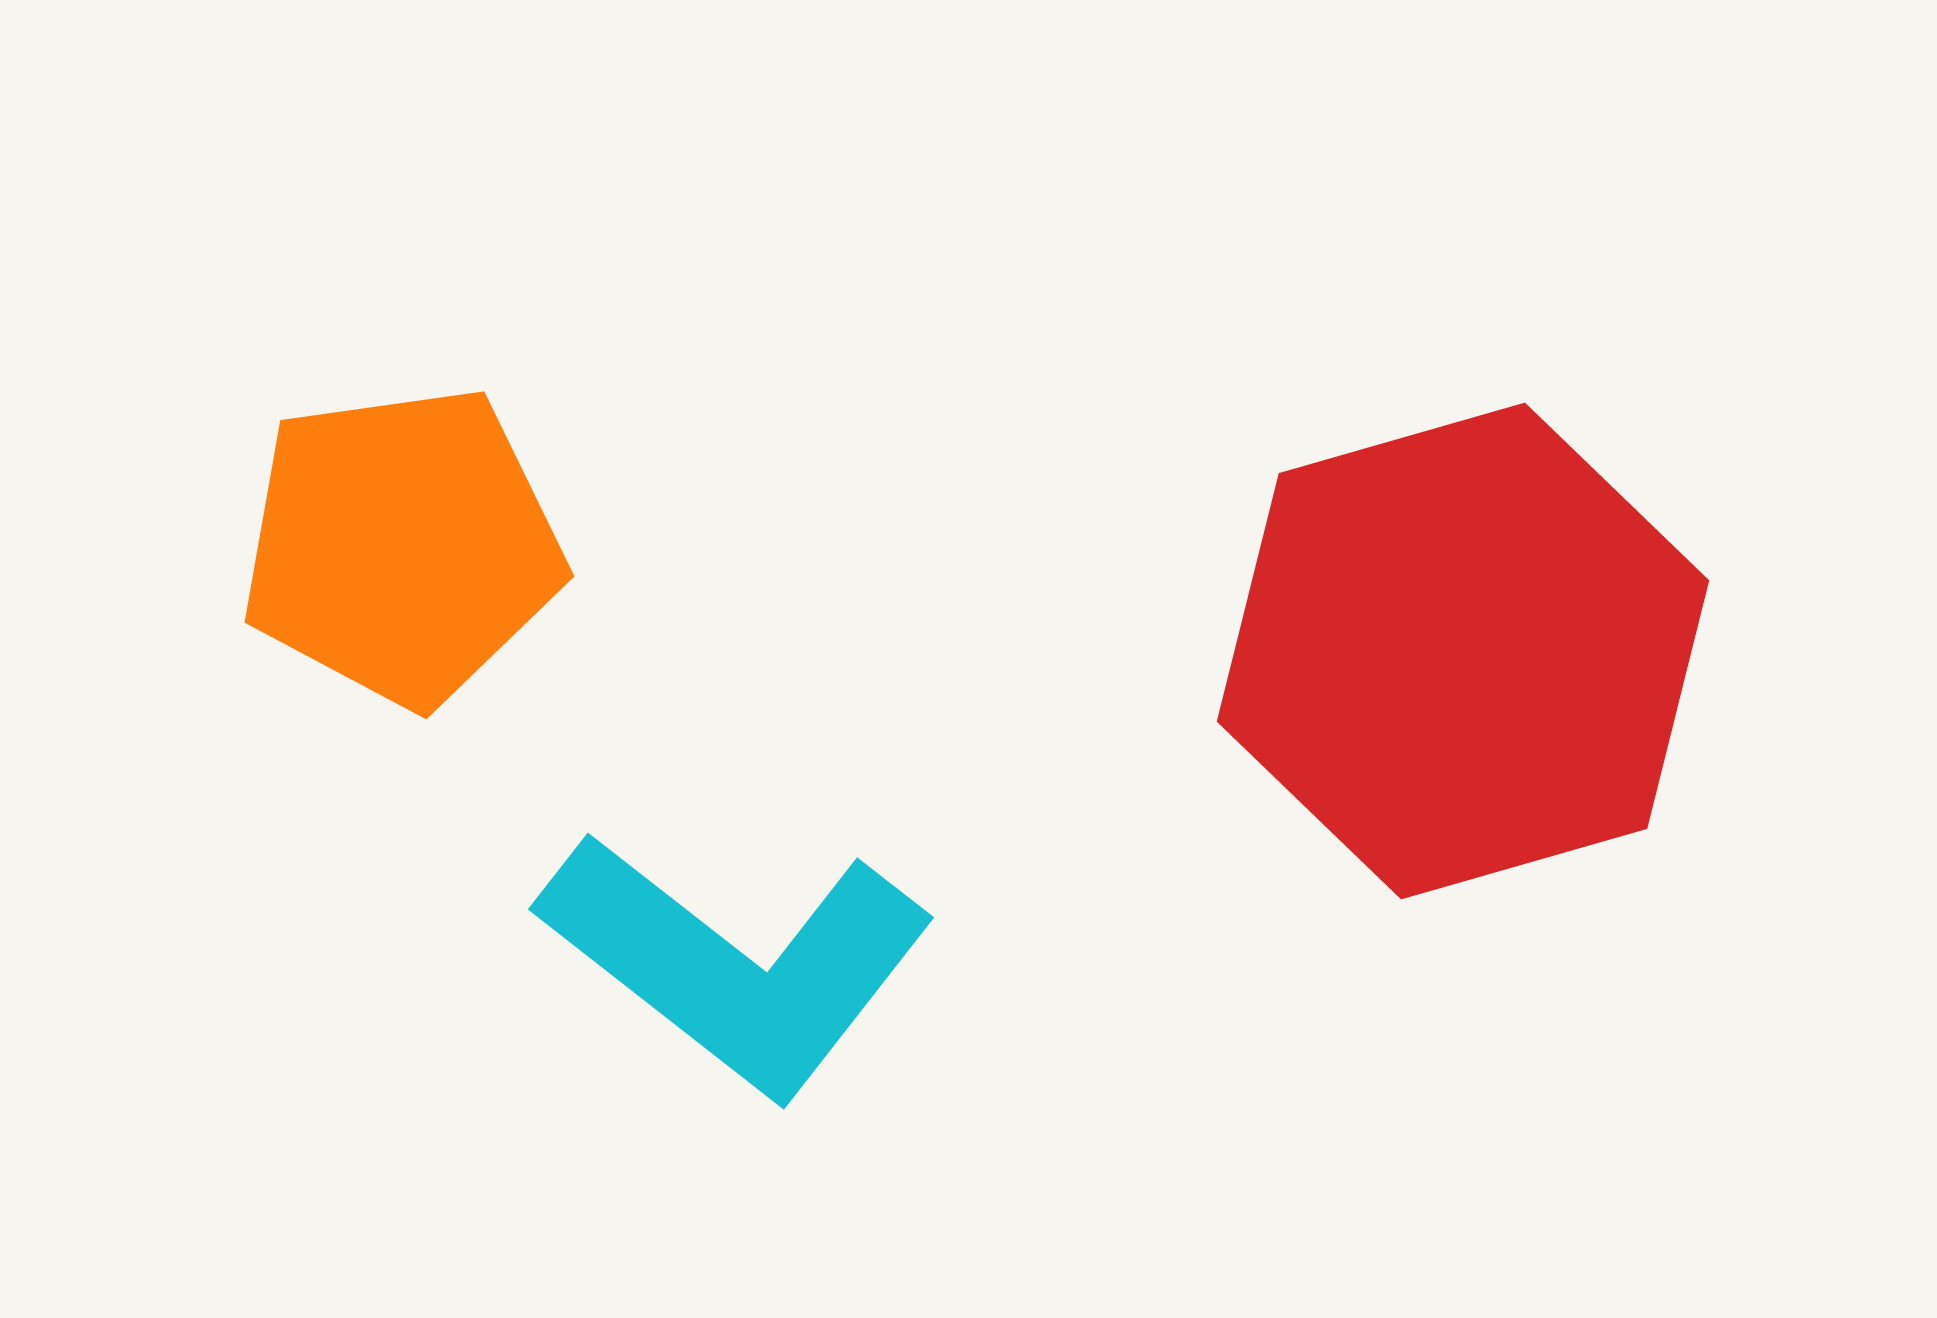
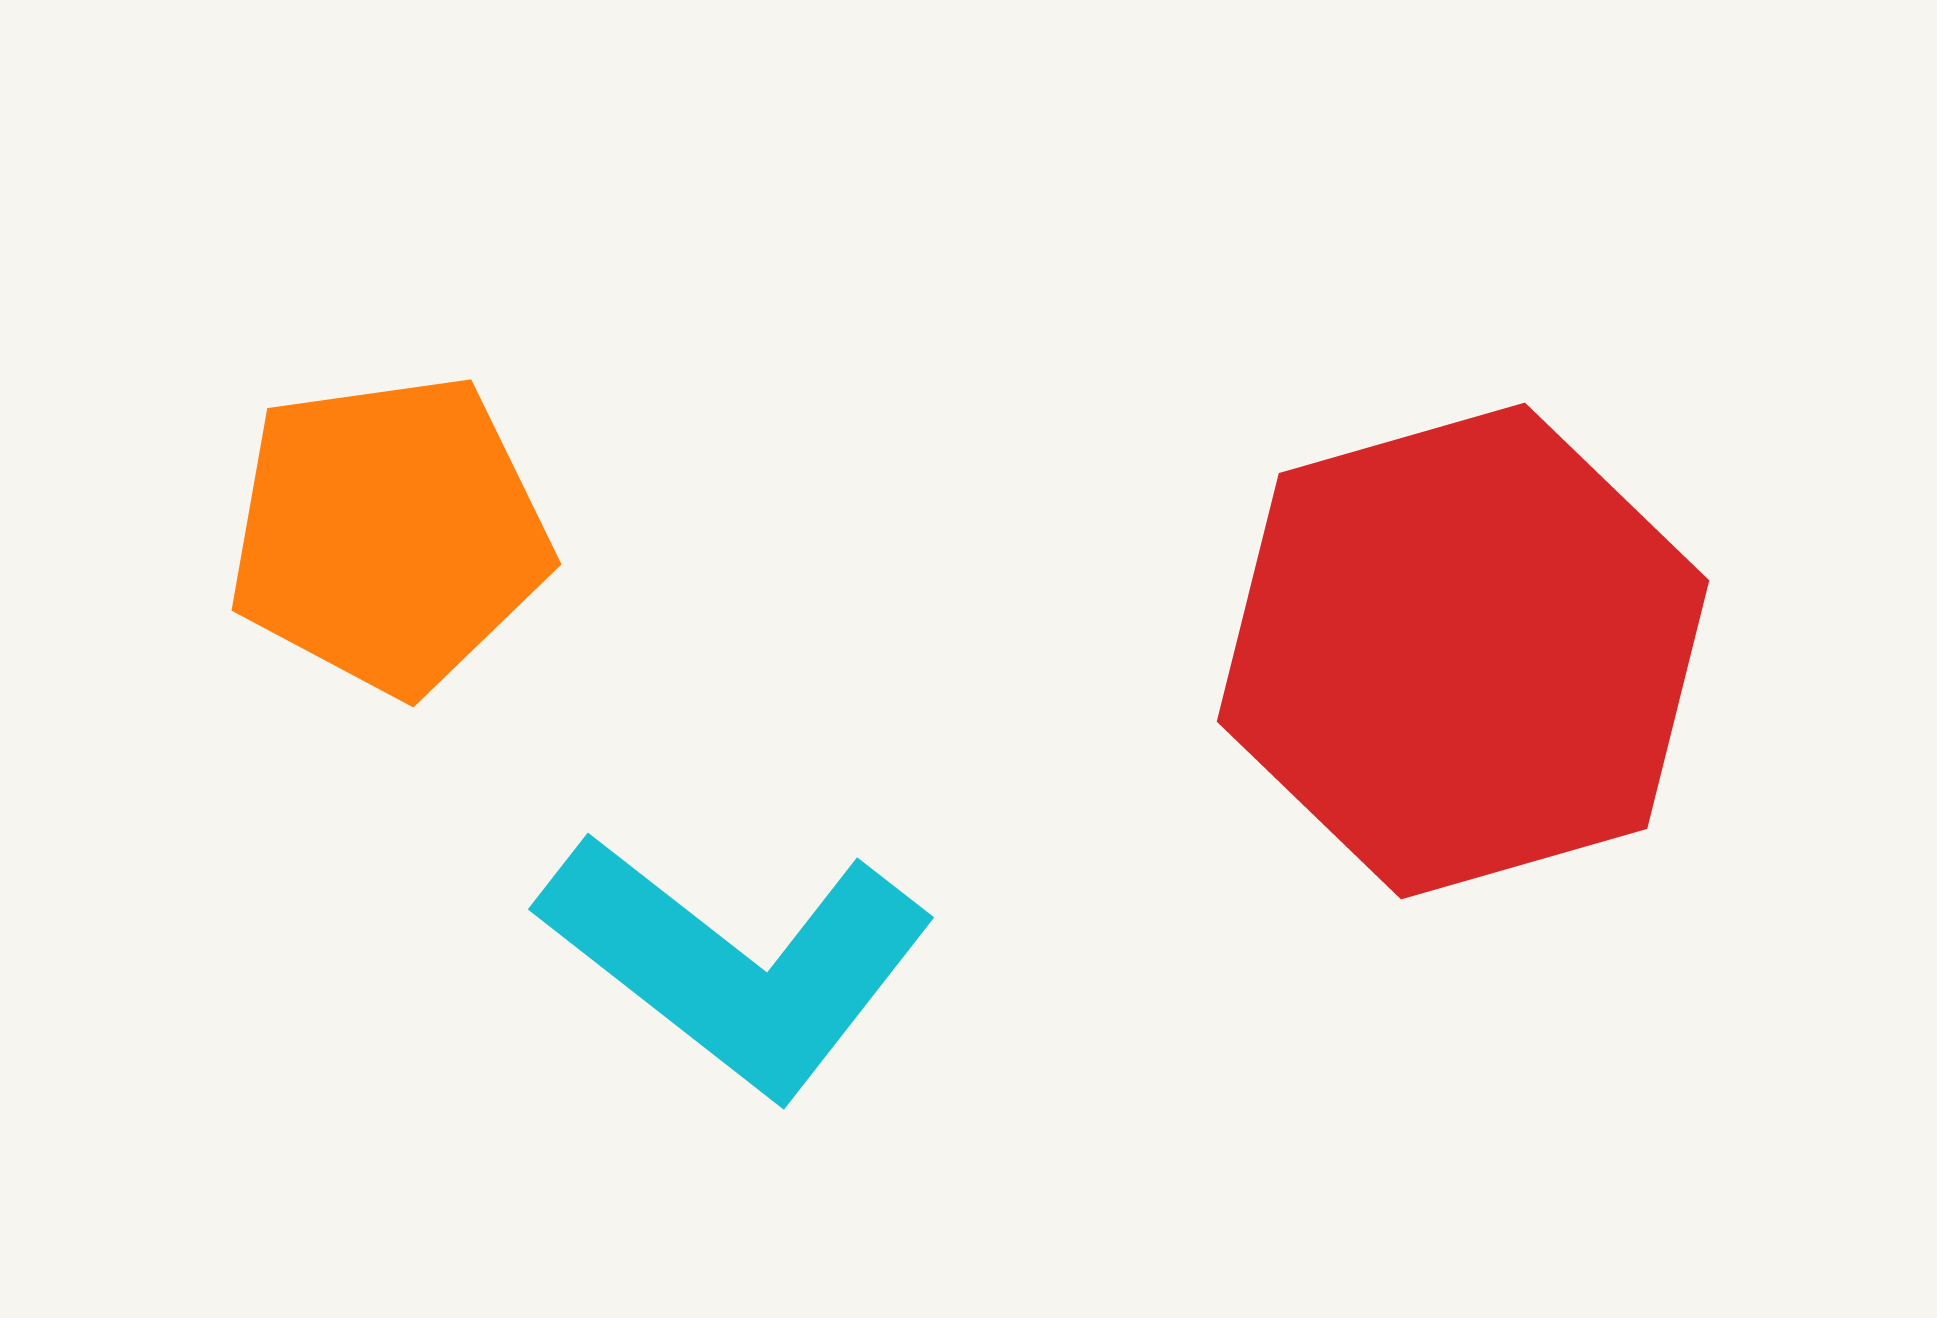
orange pentagon: moved 13 px left, 12 px up
